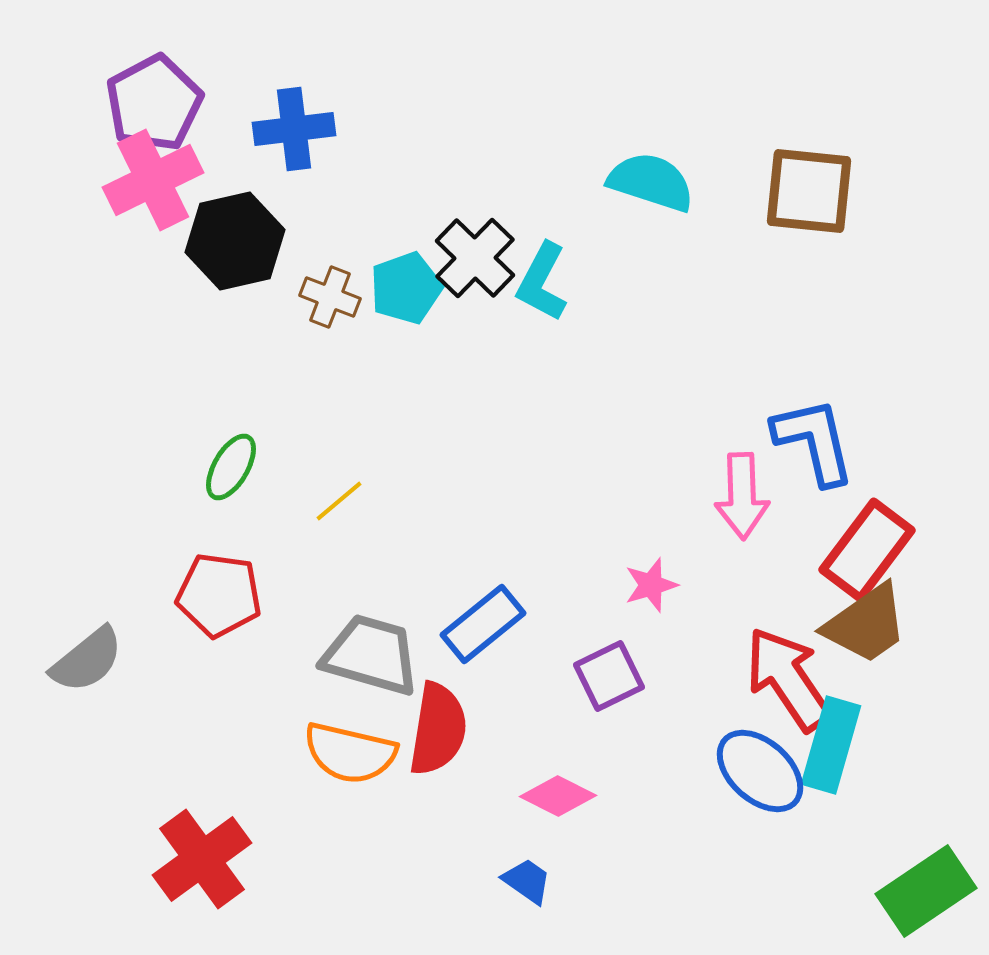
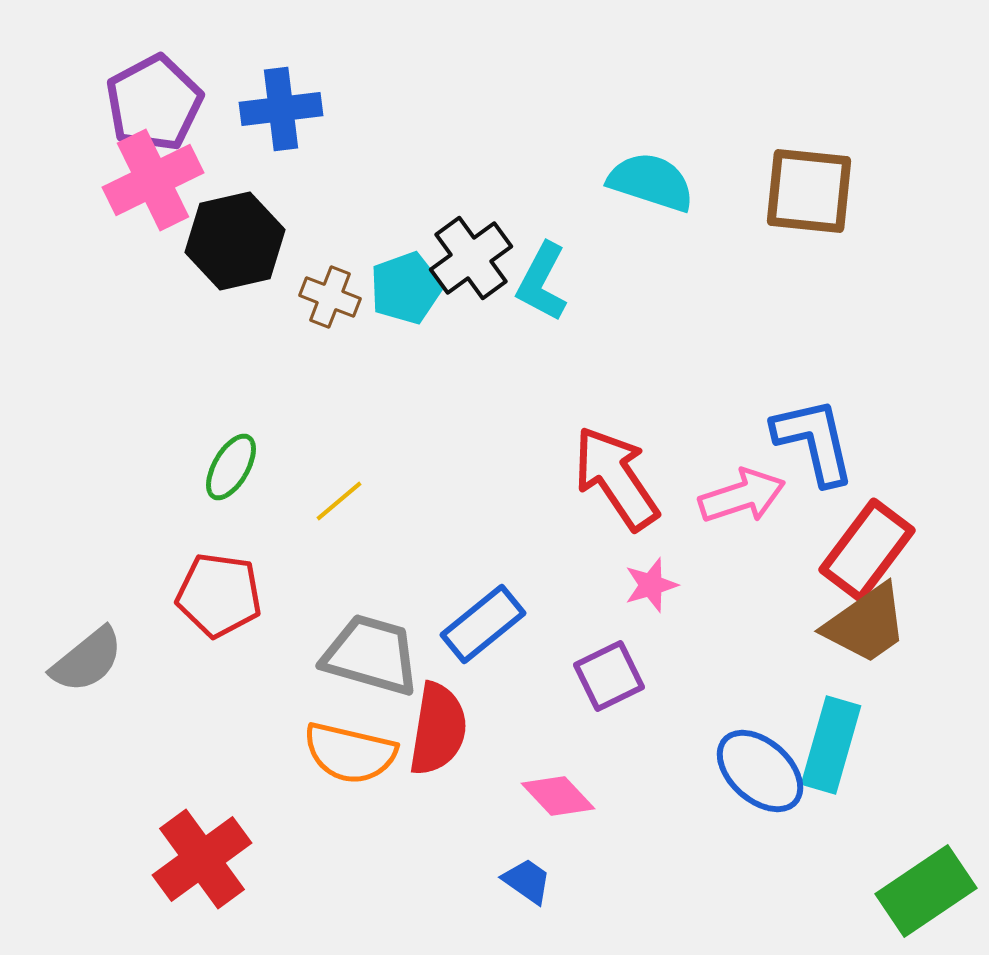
blue cross: moved 13 px left, 20 px up
black cross: moved 4 px left; rotated 10 degrees clockwise
pink arrow: rotated 106 degrees counterclockwise
red arrow: moved 172 px left, 201 px up
pink diamond: rotated 20 degrees clockwise
